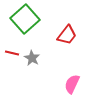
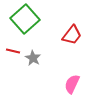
red trapezoid: moved 5 px right
red line: moved 1 px right, 2 px up
gray star: moved 1 px right
